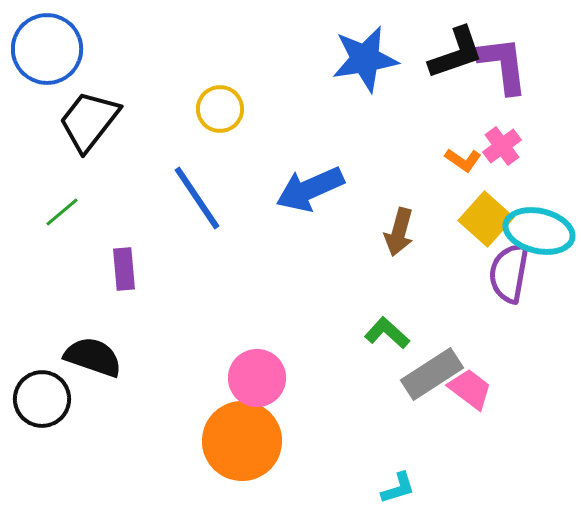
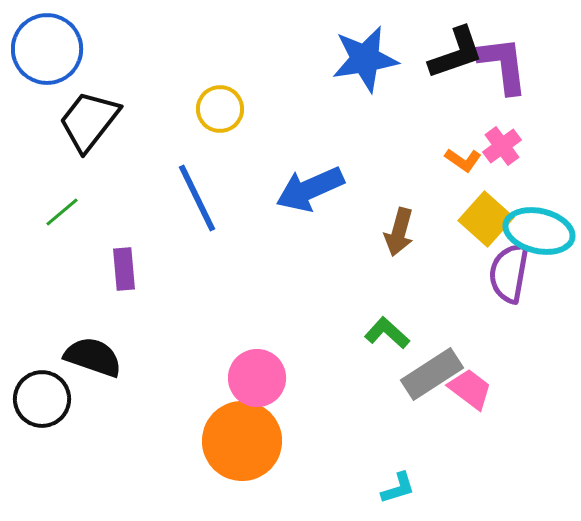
blue line: rotated 8 degrees clockwise
